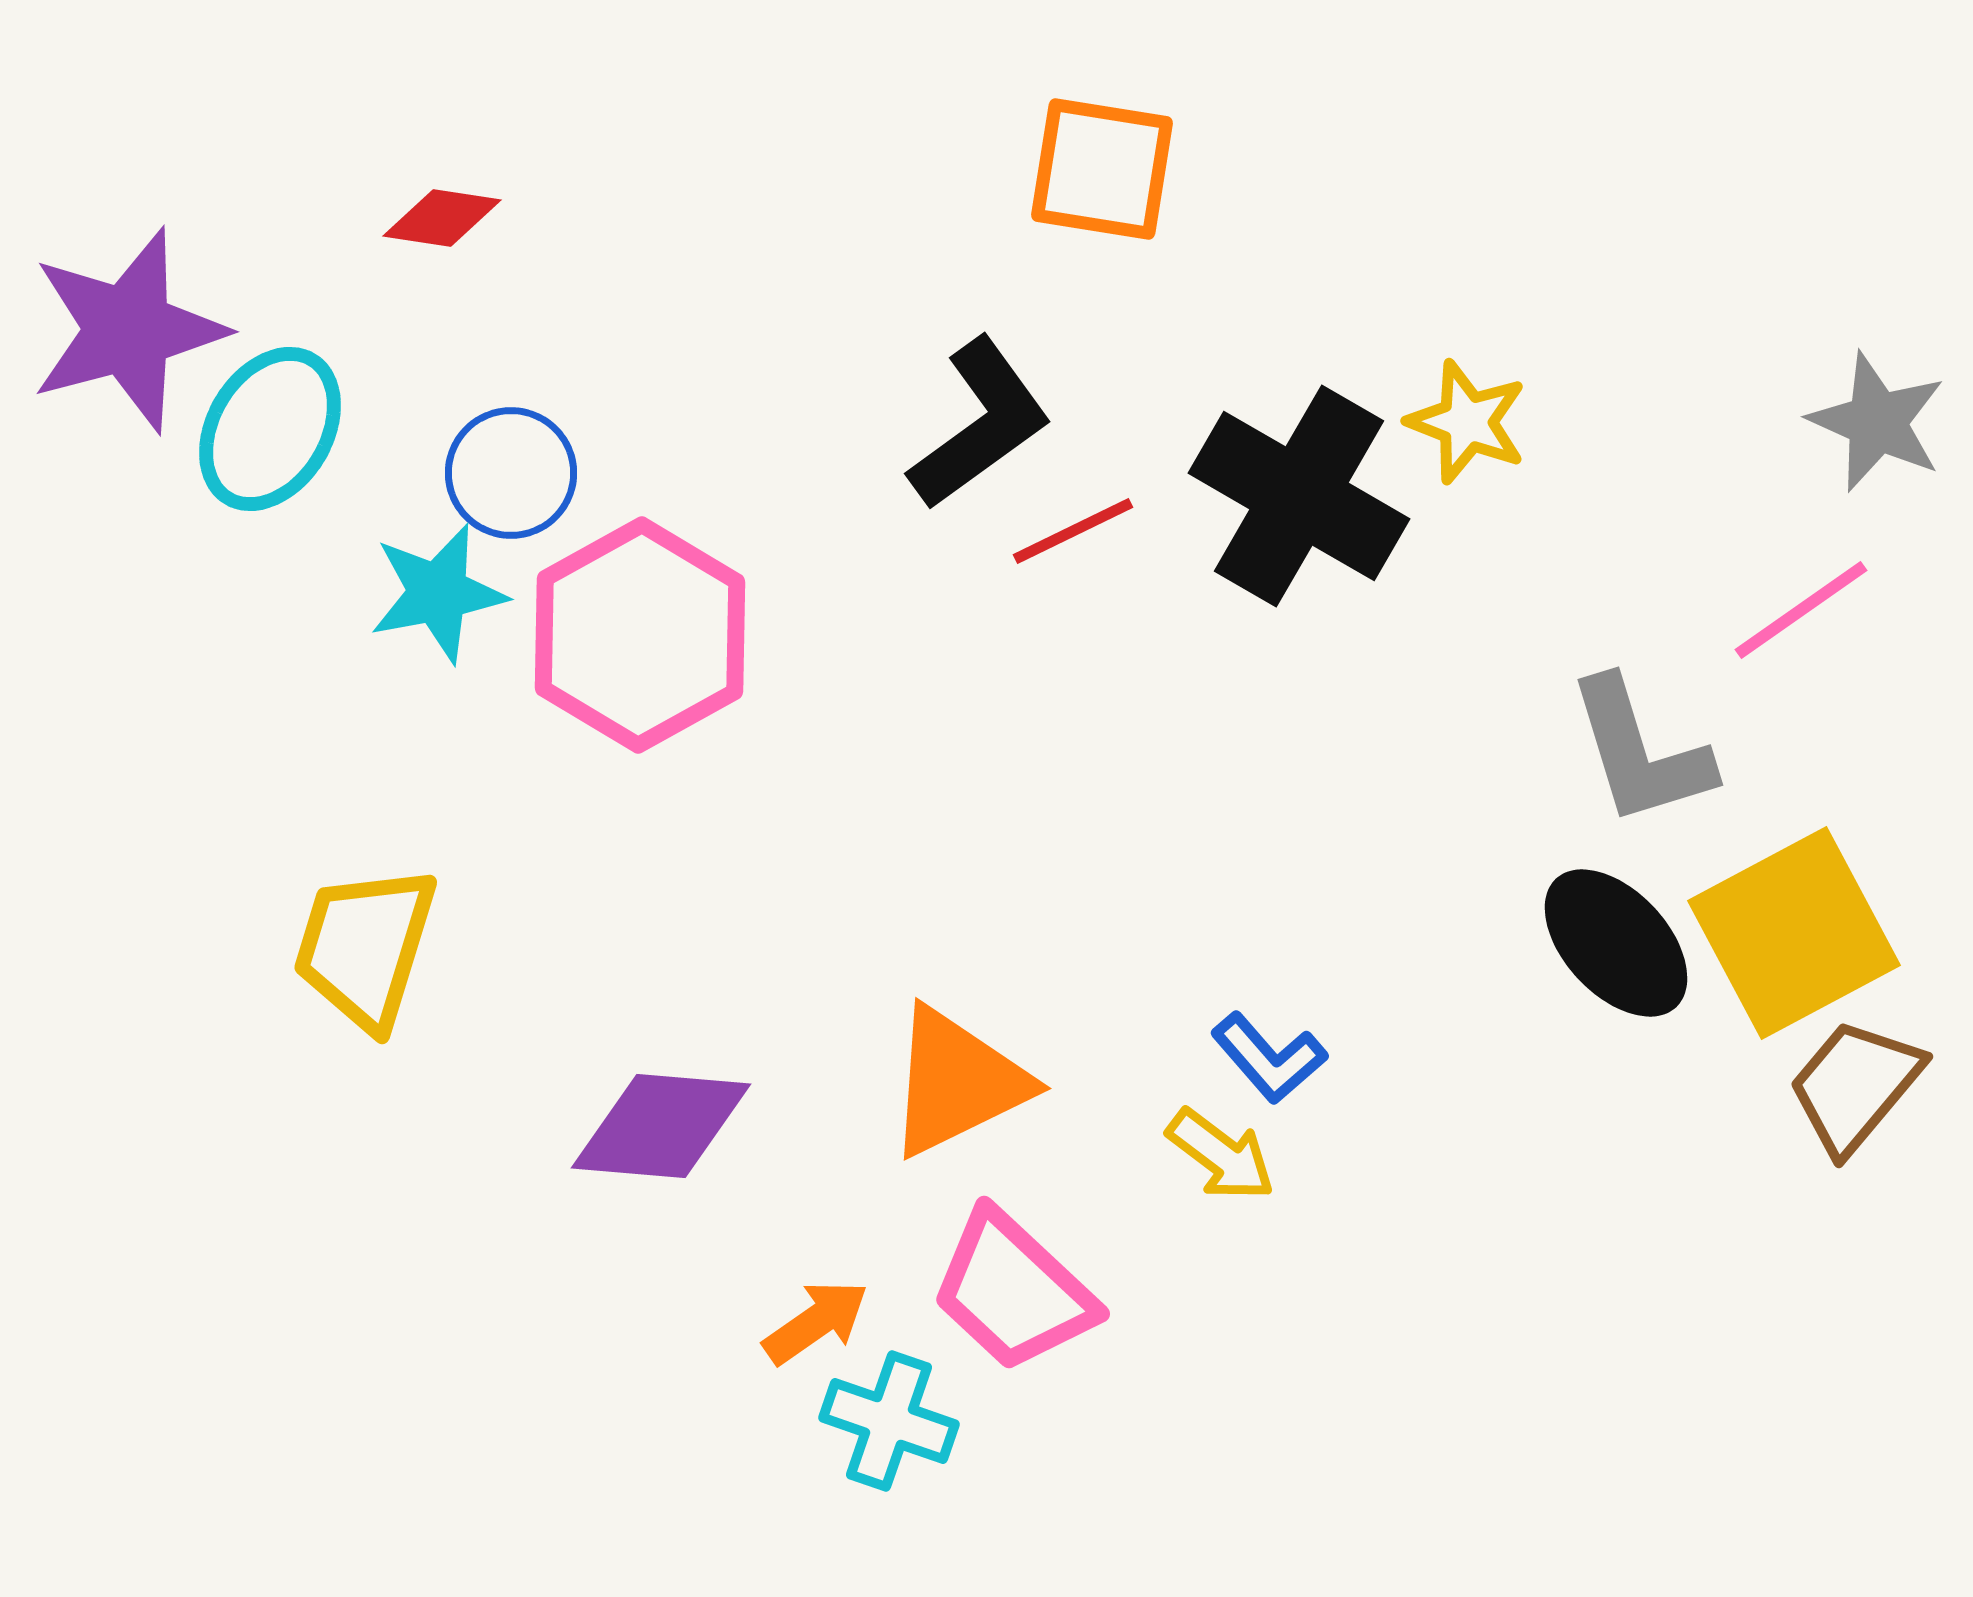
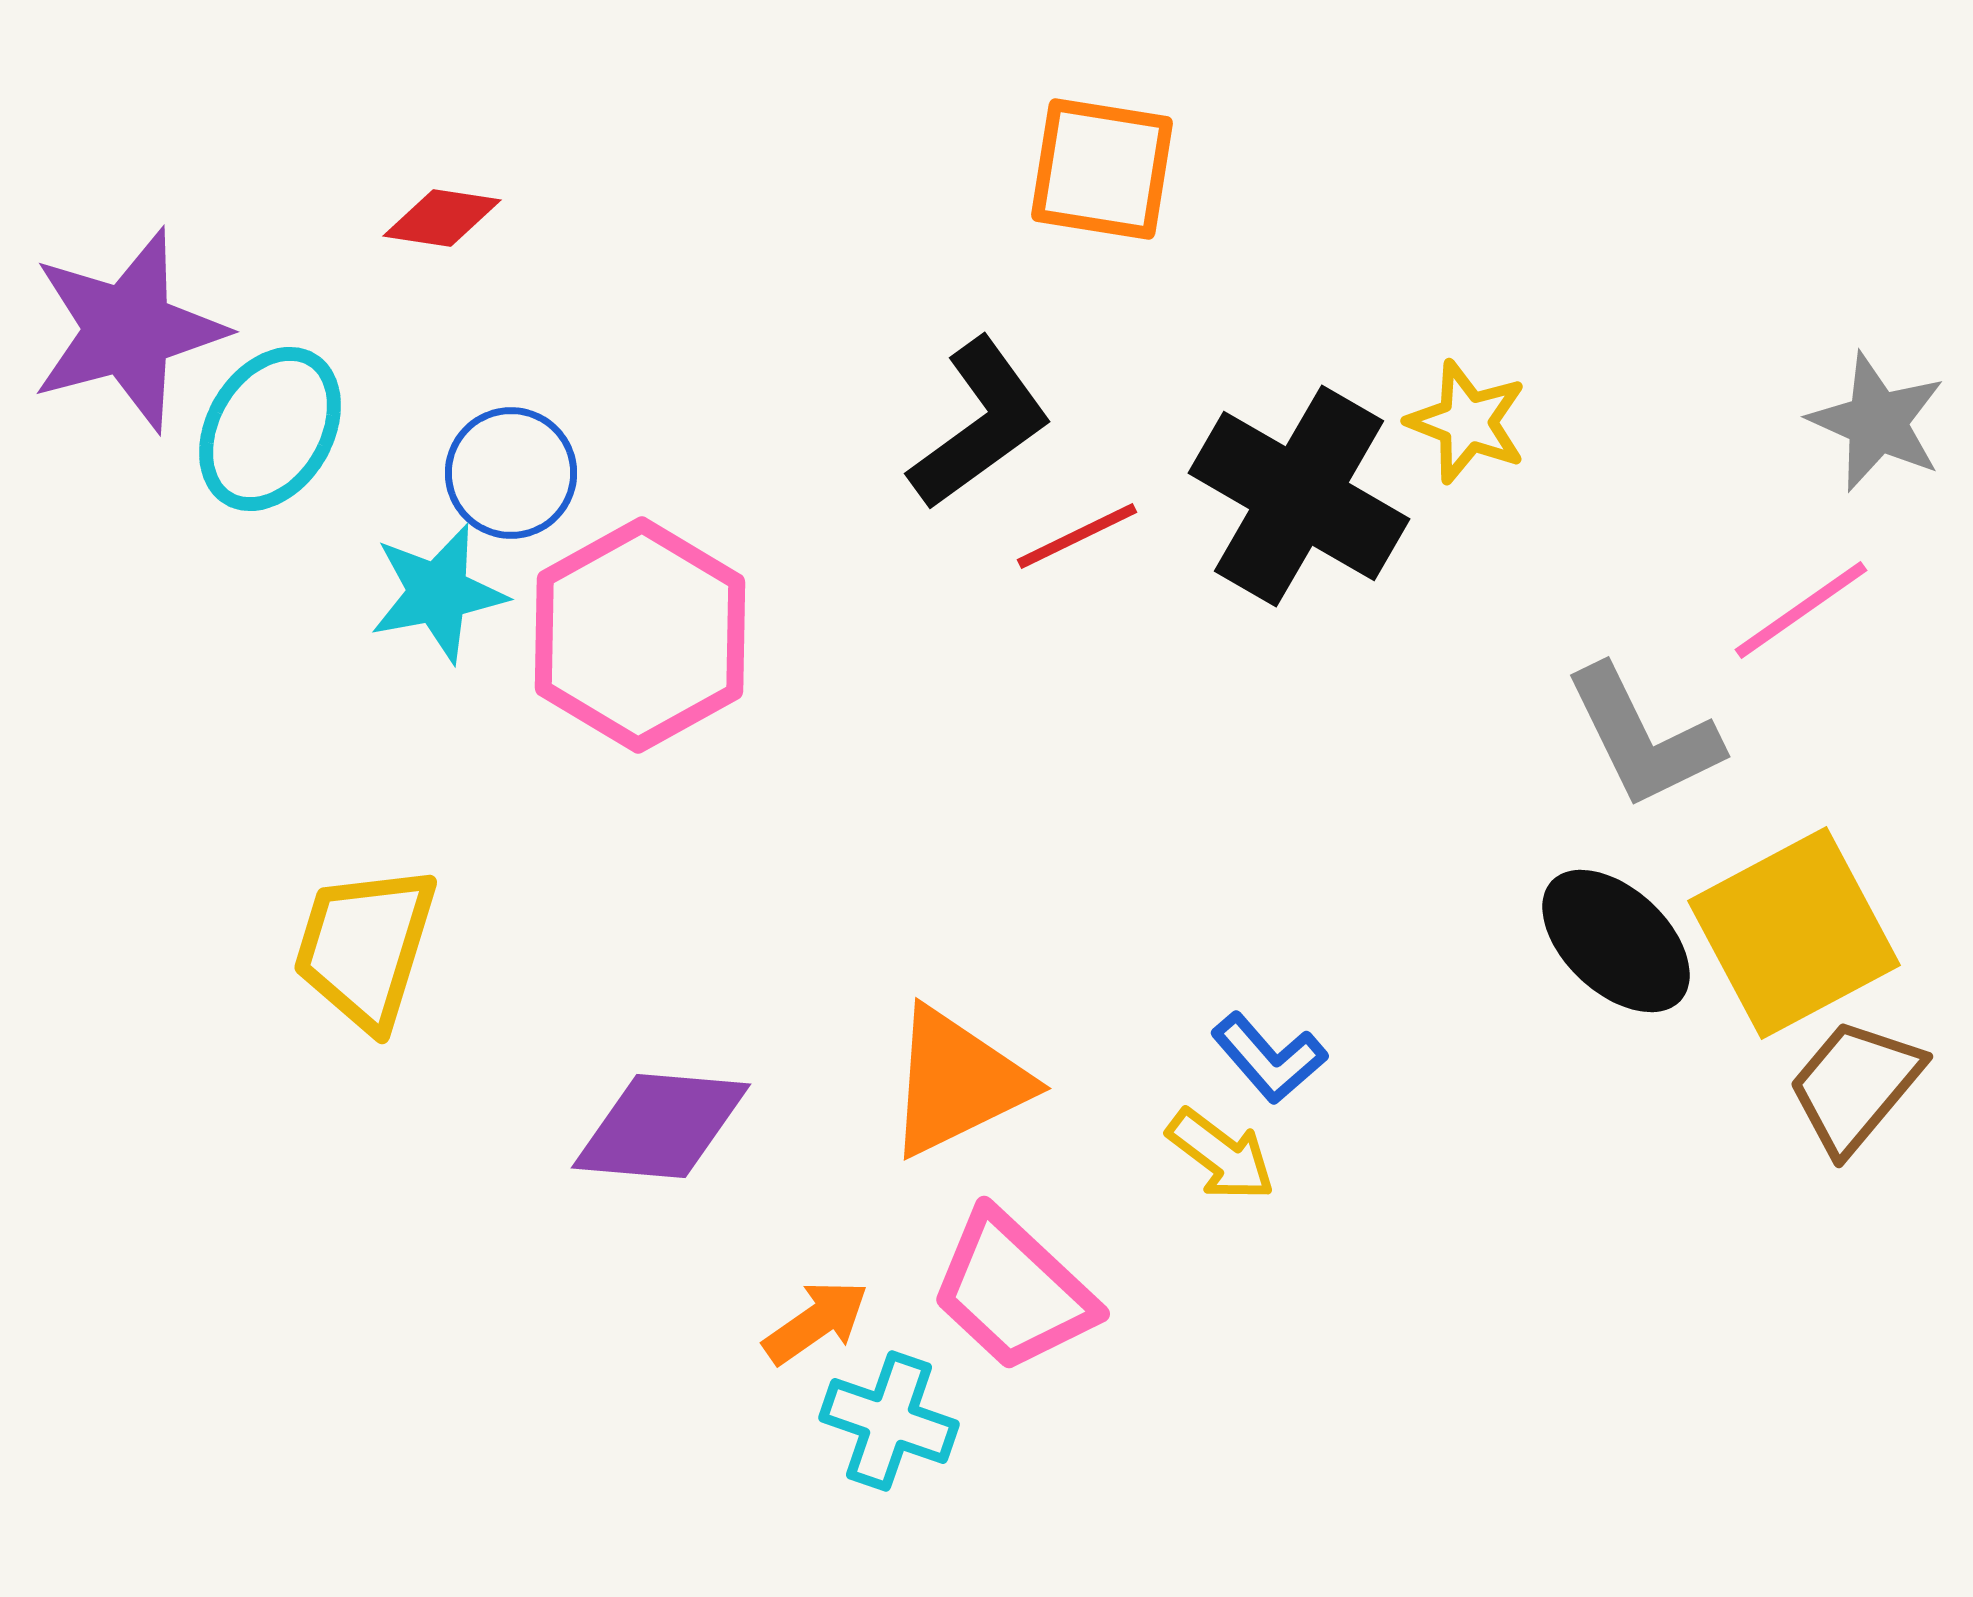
red line: moved 4 px right, 5 px down
gray L-shape: moved 3 px right, 15 px up; rotated 9 degrees counterclockwise
black ellipse: moved 2 px up; rotated 4 degrees counterclockwise
